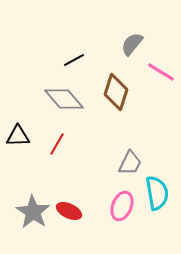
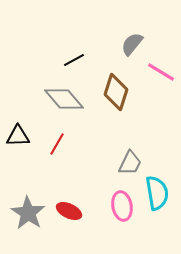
pink ellipse: rotated 32 degrees counterclockwise
gray star: moved 5 px left, 1 px down
